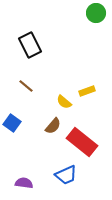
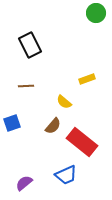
brown line: rotated 42 degrees counterclockwise
yellow rectangle: moved 12 px up
blue square: rotated 36 degrees clockwise
purple semicircle: rotated 48 degrees counterclockwise
